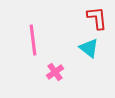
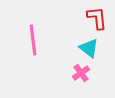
pink cross: moved 26 px right, 1 px down
